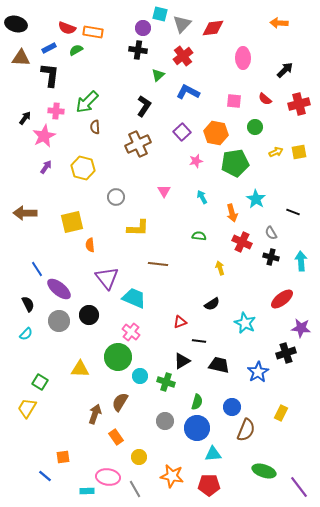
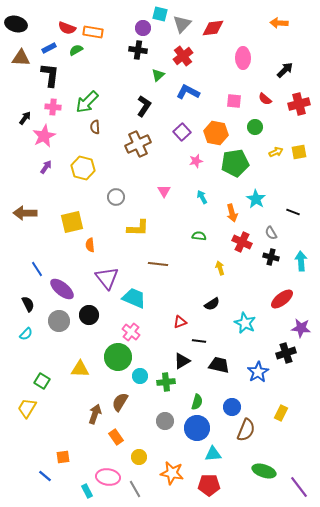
pink cross at (56, 111): moved 3 px left, 4 px up
purple ellipse at (59, 289): moved 3 px right
green square at (40, 382): moved 2 px right, 1 px up
green cross at (166, 382): rotated 24 degrees counterclockwise
orange star at (172, 476): moved 3 px up
cyan rectangle at (87, 491): rotated 64 degrees clockwise
